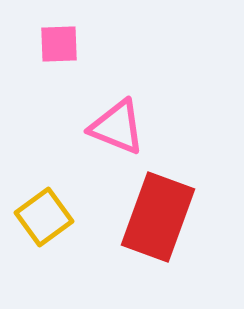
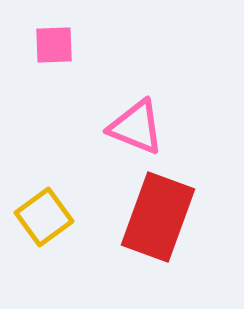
pink square: moved 5 px left, 1 px down
pink triangle: moved 19 px right
